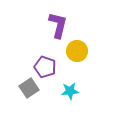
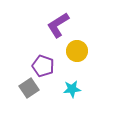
purple L-shape: rotated 136 degrees counterclockwise
purple pentagon: moved 2 px left, 1 px up
cyan star: moved 2 px right, 2 px up
